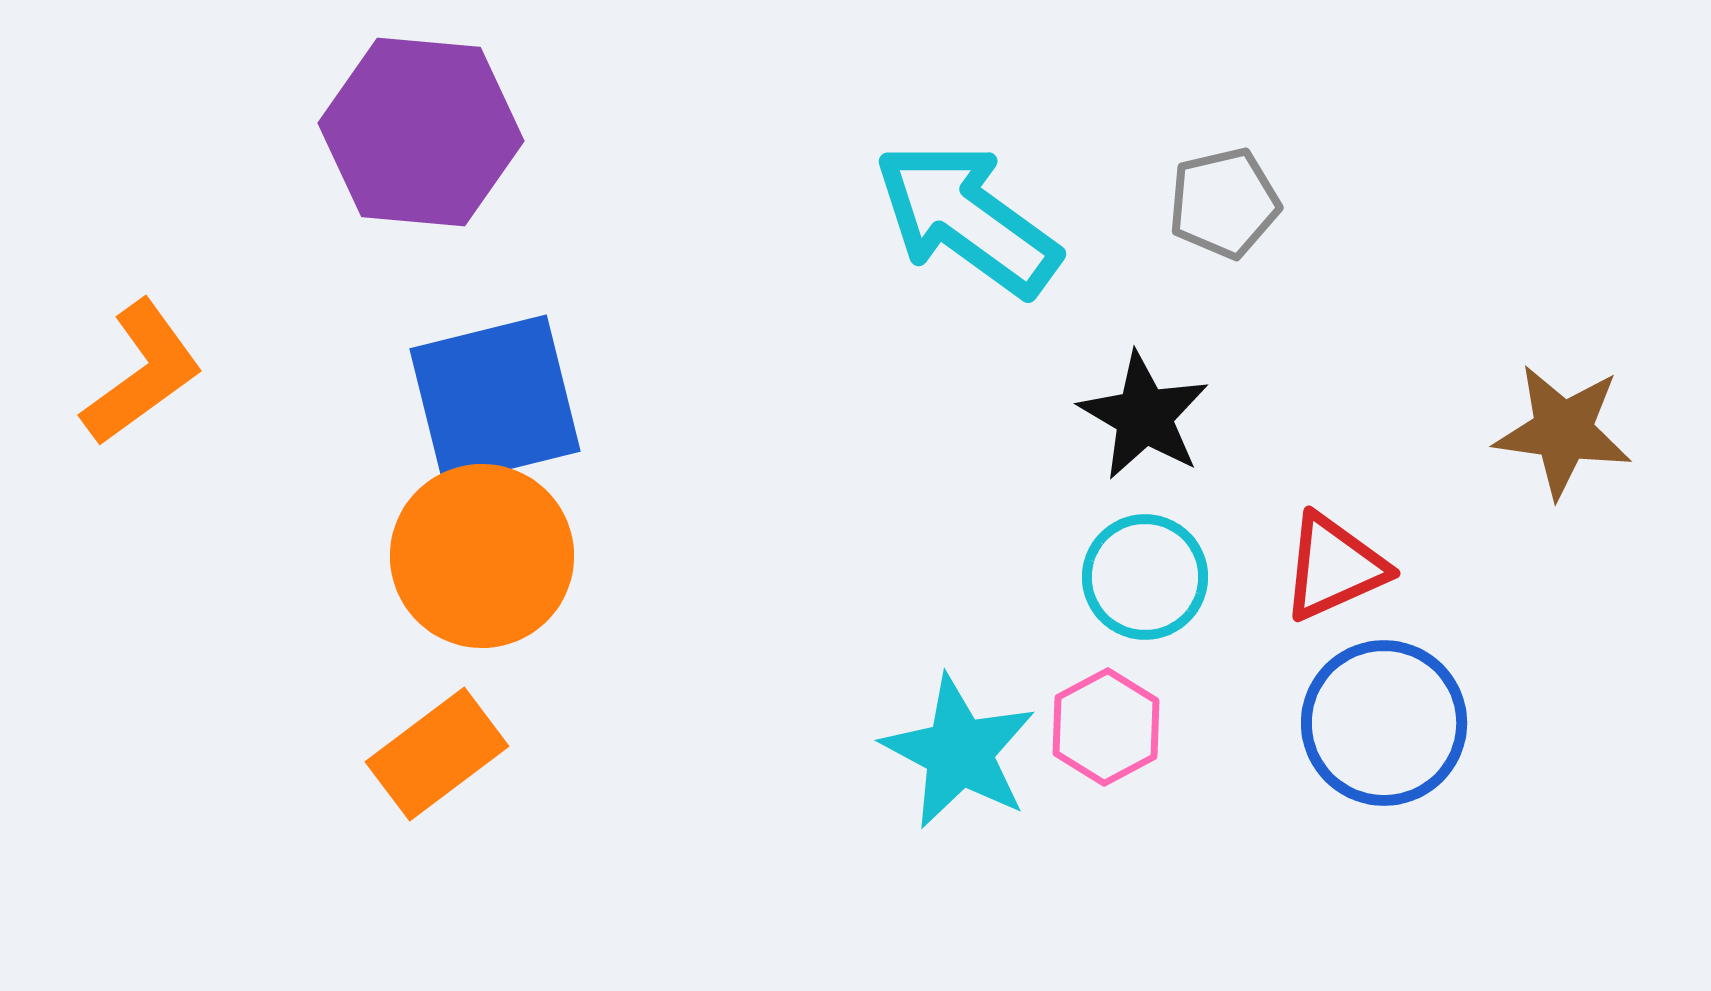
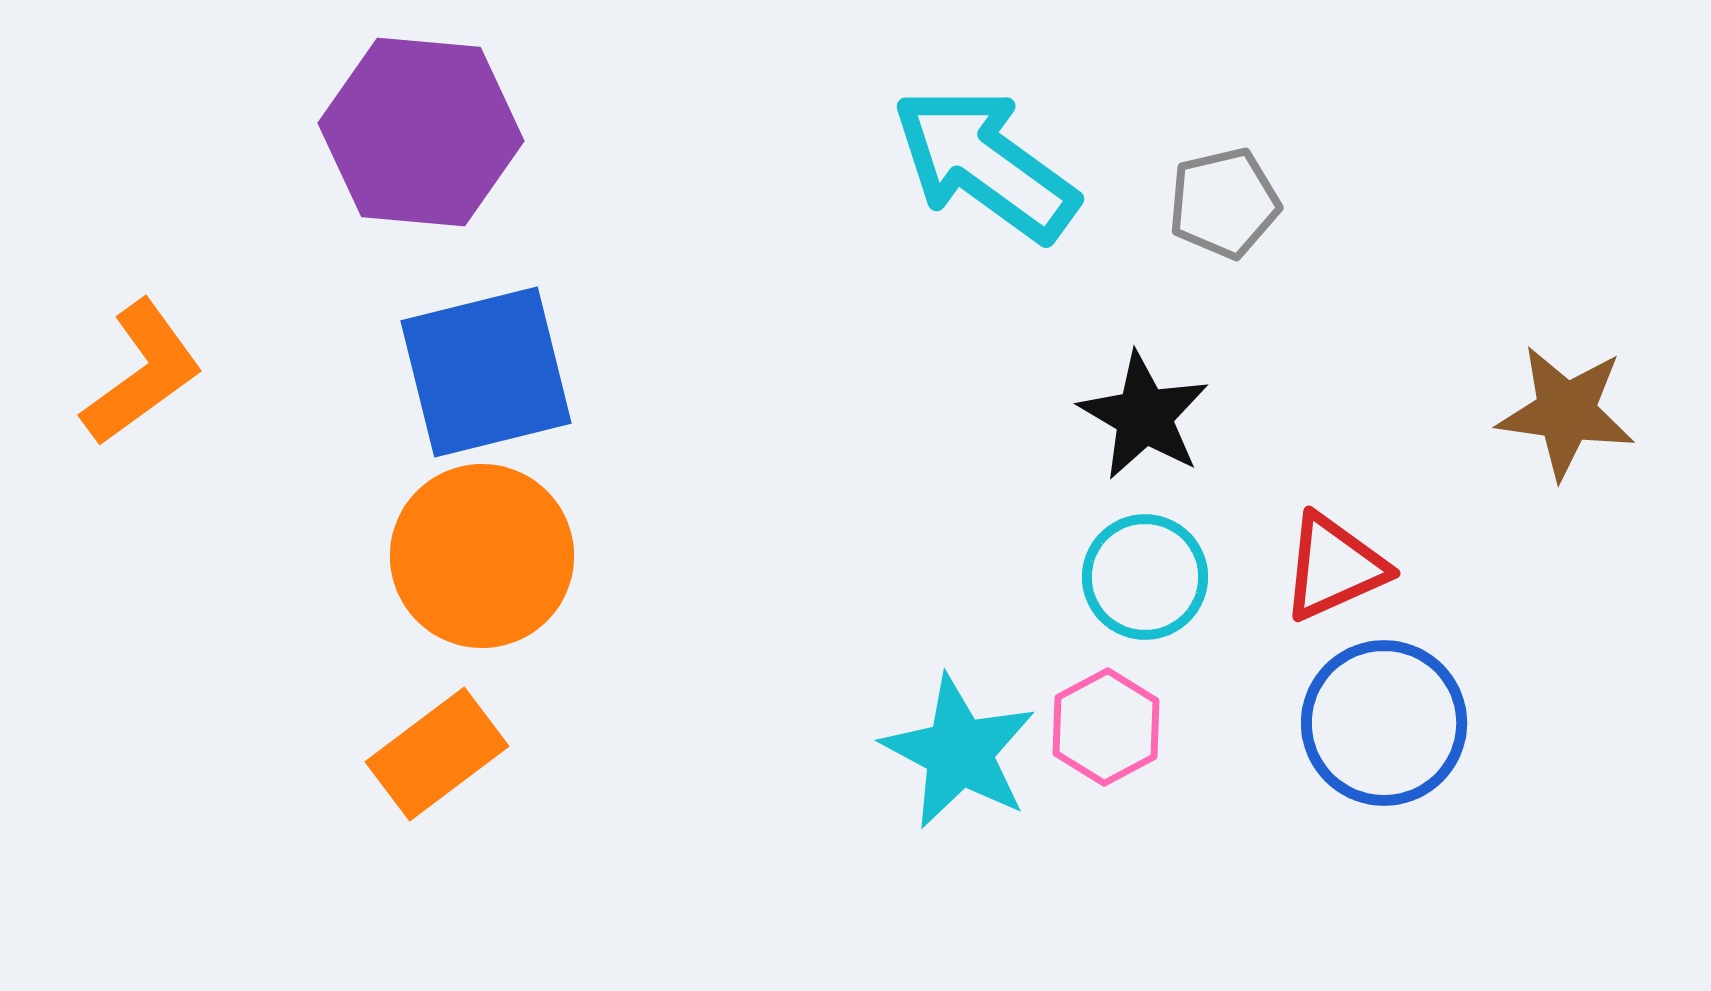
cyan arrow: moved 18 px right, 55 px up
blue square: moved 9 px left, 28 px up
brown star: moved 3 px right, 19 px up
